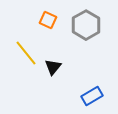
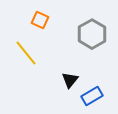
orange square: moved 8 px left
gray hexagon: moved 6 px right, 9 px down
black triangle: moved 17 px right, 13 px down
